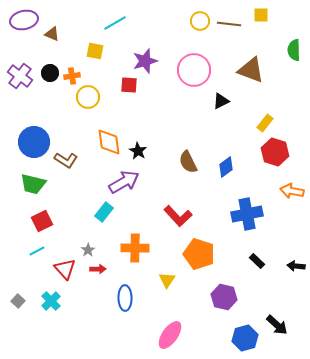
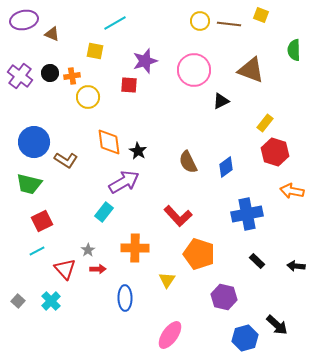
yellow square at (261, 15): rotated 21 degrees clockwise
green trapezoid at (33, 184): moved 4 px left
